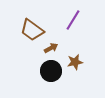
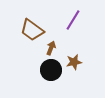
brown arrow: rotated 40 degrees counterclockwise
brown star: moved 1 px left
black circle: moved 1 px up
